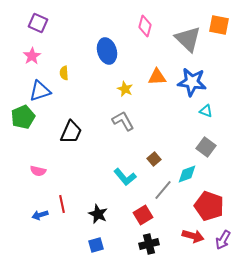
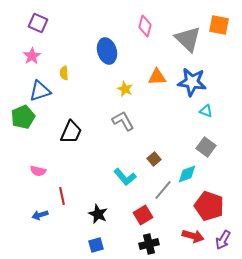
red line: moved 8 px up
